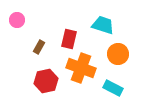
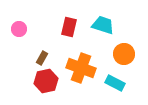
pink circle: moved 2 px right, 9 px down
red rectangle: moved 12 px up
brown rectangle: moved 3 px right, 11 px down
orange circle: moved 6 px right
cyan rectangle: moved 2 px right, 5 px up
